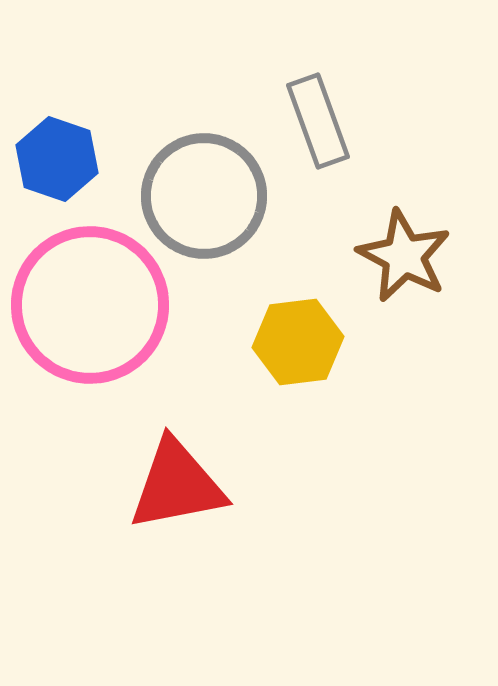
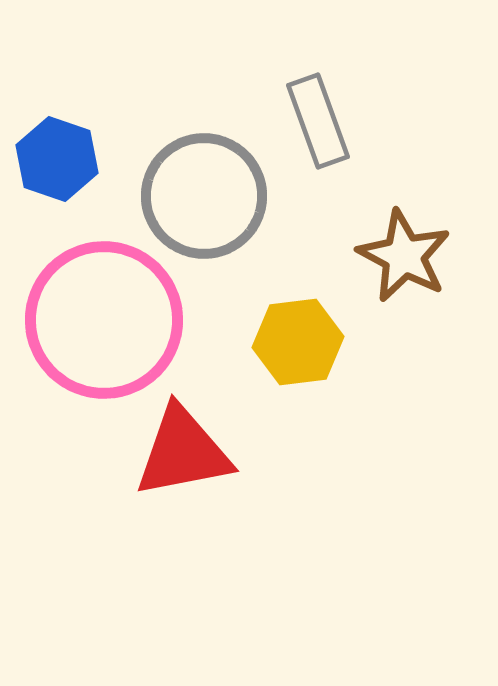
pink circle: moved 14 px right, 15 px down
red triangle: moved 6 px right, 33 px up
